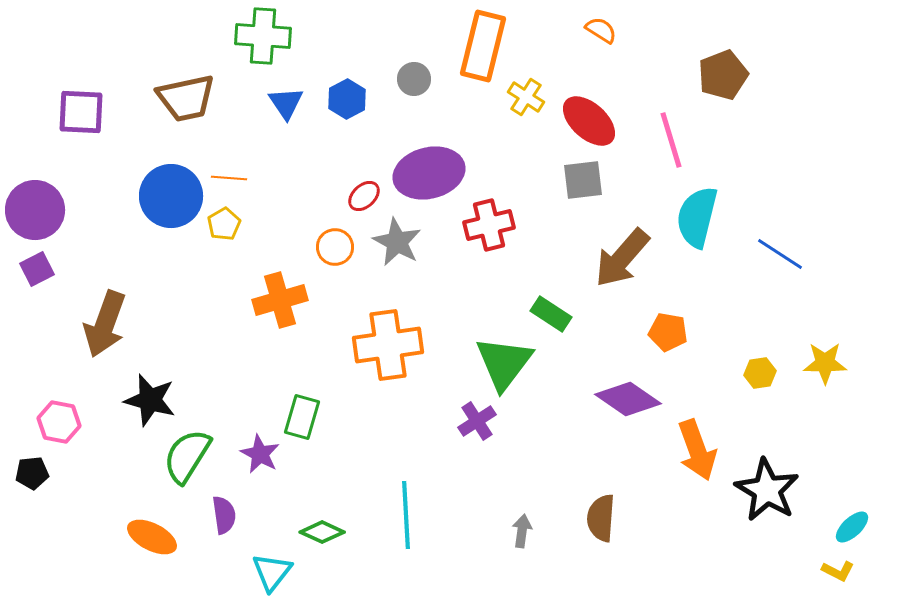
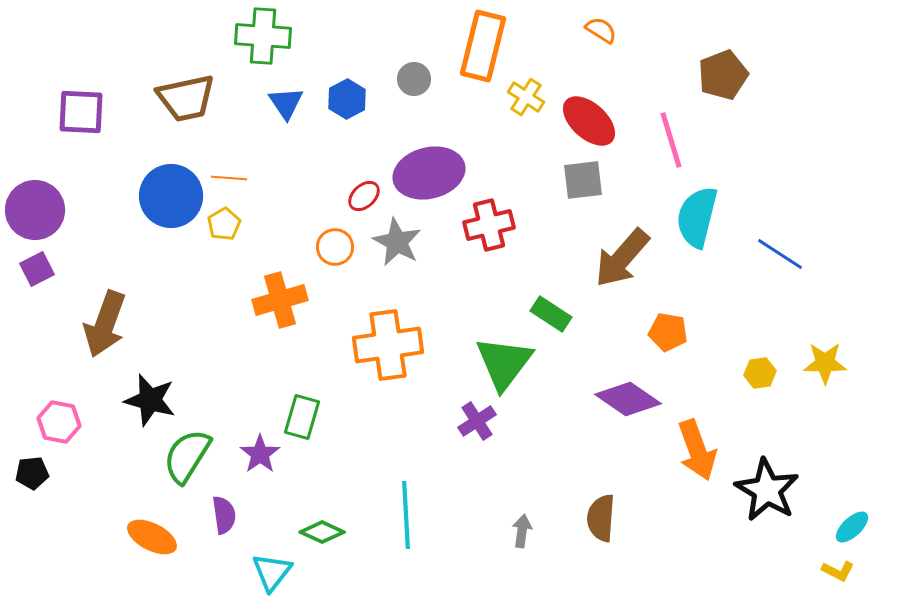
purple star at (260, 454): rotated 9 degrees clockwise
